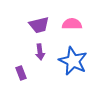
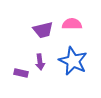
purple trapezoid: moved 4 px right, 5 px down
purple arrow: moved 10 px down
purple rectangle: rotated 56 degrees counterclockwise
